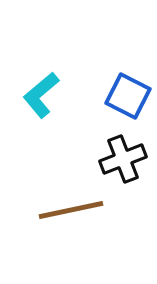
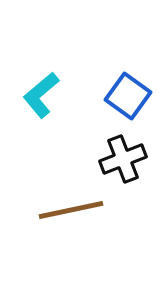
blue square: rotated 9 degrees clockwise
